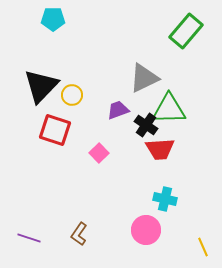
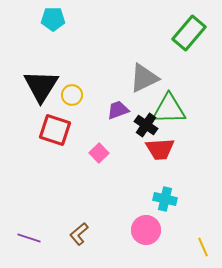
green rectangle: moved 3 px right, 2 px down
black triangle: rotated 12 degrees counterclockwise
brown L-shape: rotated 15 degrees clockwise
